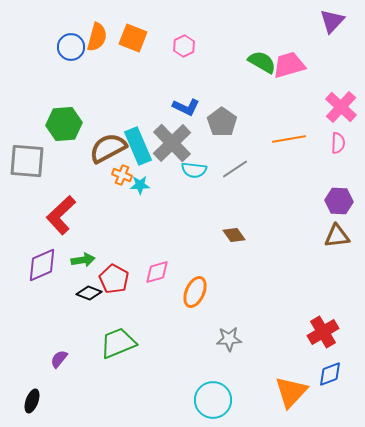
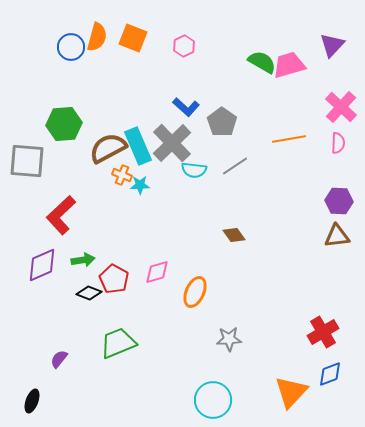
purple triangle: moved 24 px down
blue L-shape: rotated 16 degrees clockwise
gray line: moved 3 px up
